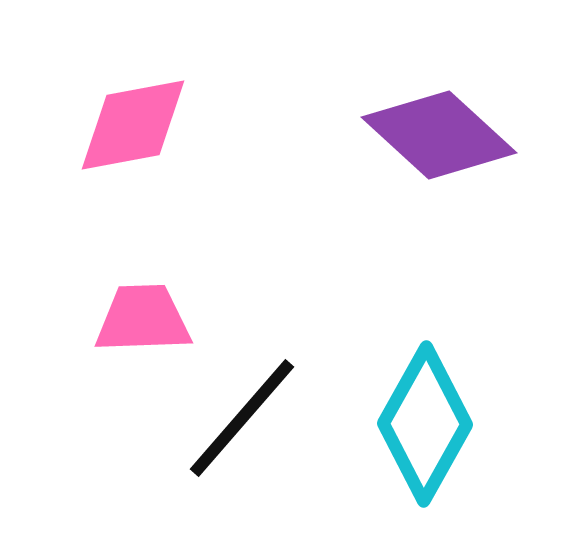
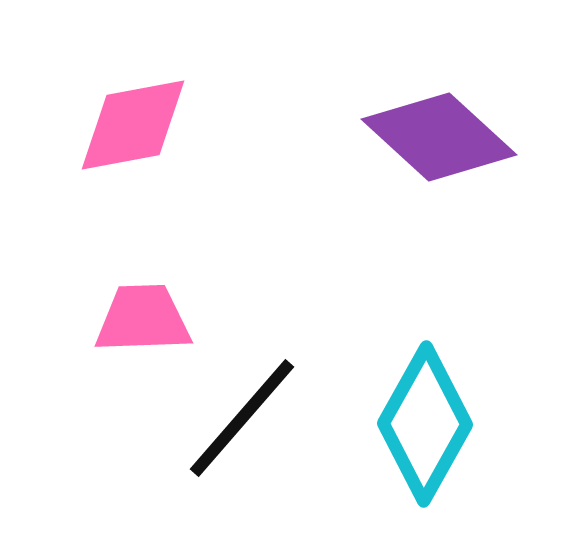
purple diamond: moved 2 px down
